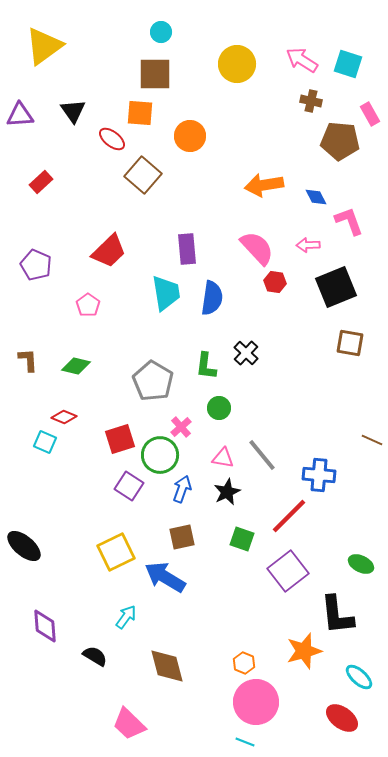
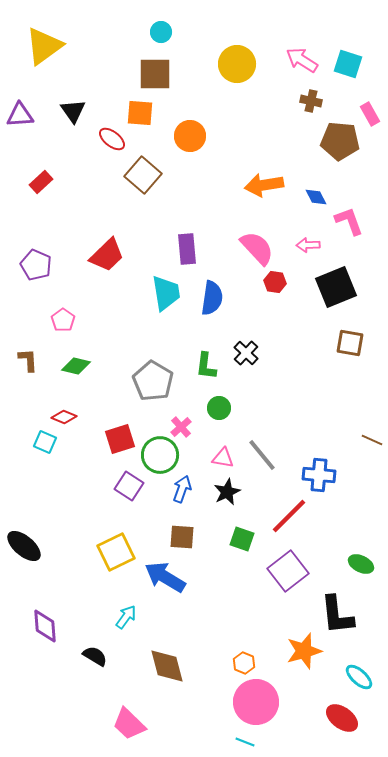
red trapezoid at (109, 251): moved 2 px left, 4 px down
pink pentagon at (88, 305): moved 25 px left, 15 px down
brown square at (182, 537): rotated 16 degrees clockwise
